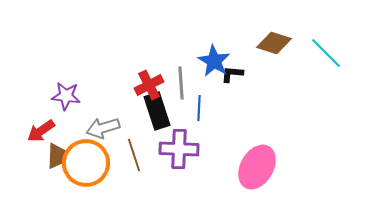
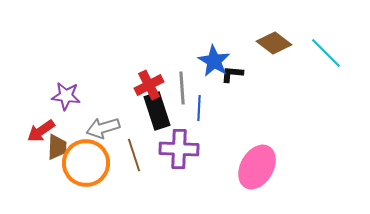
brown diamond: rotated 20 degrees clockwise
gray line: moved 1 px right, 5 px down
brown trapezoid: moved 9 px up
